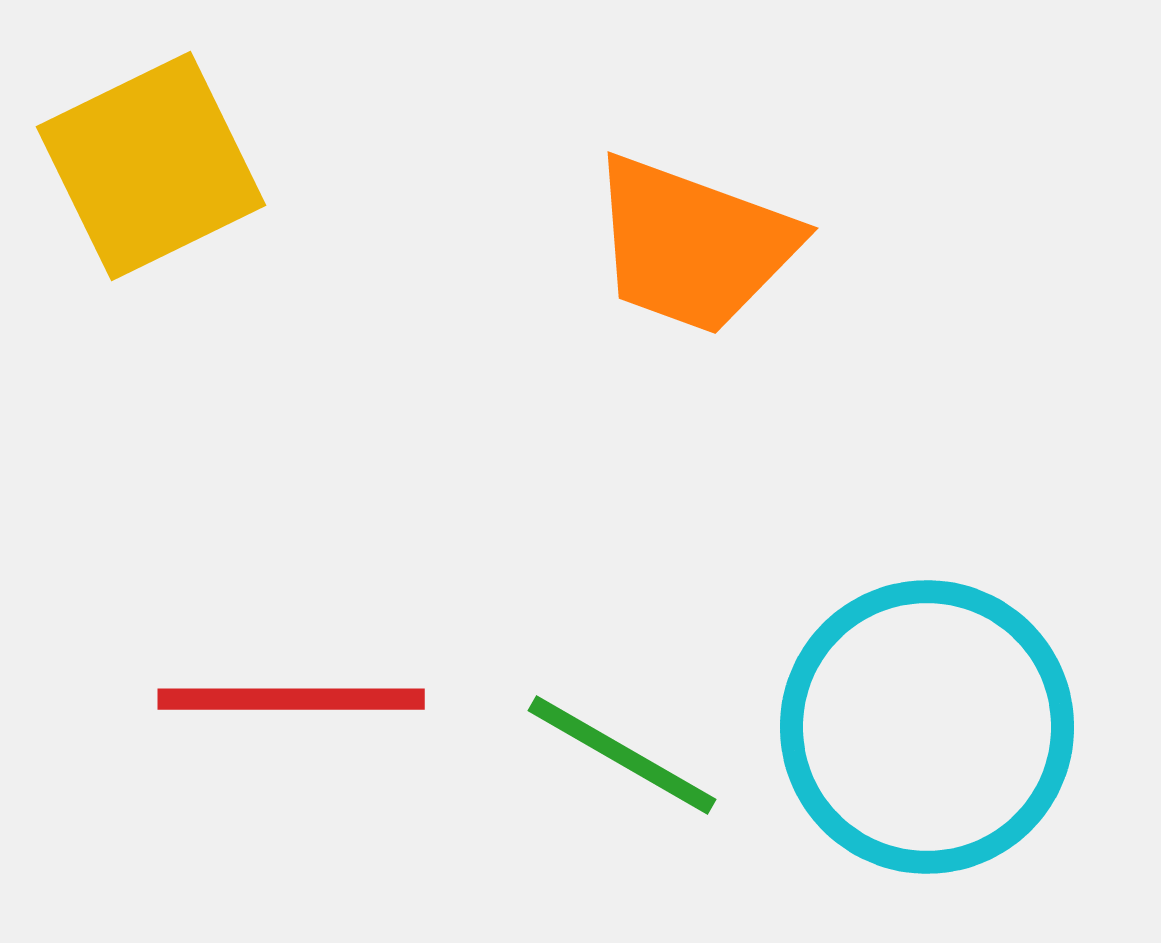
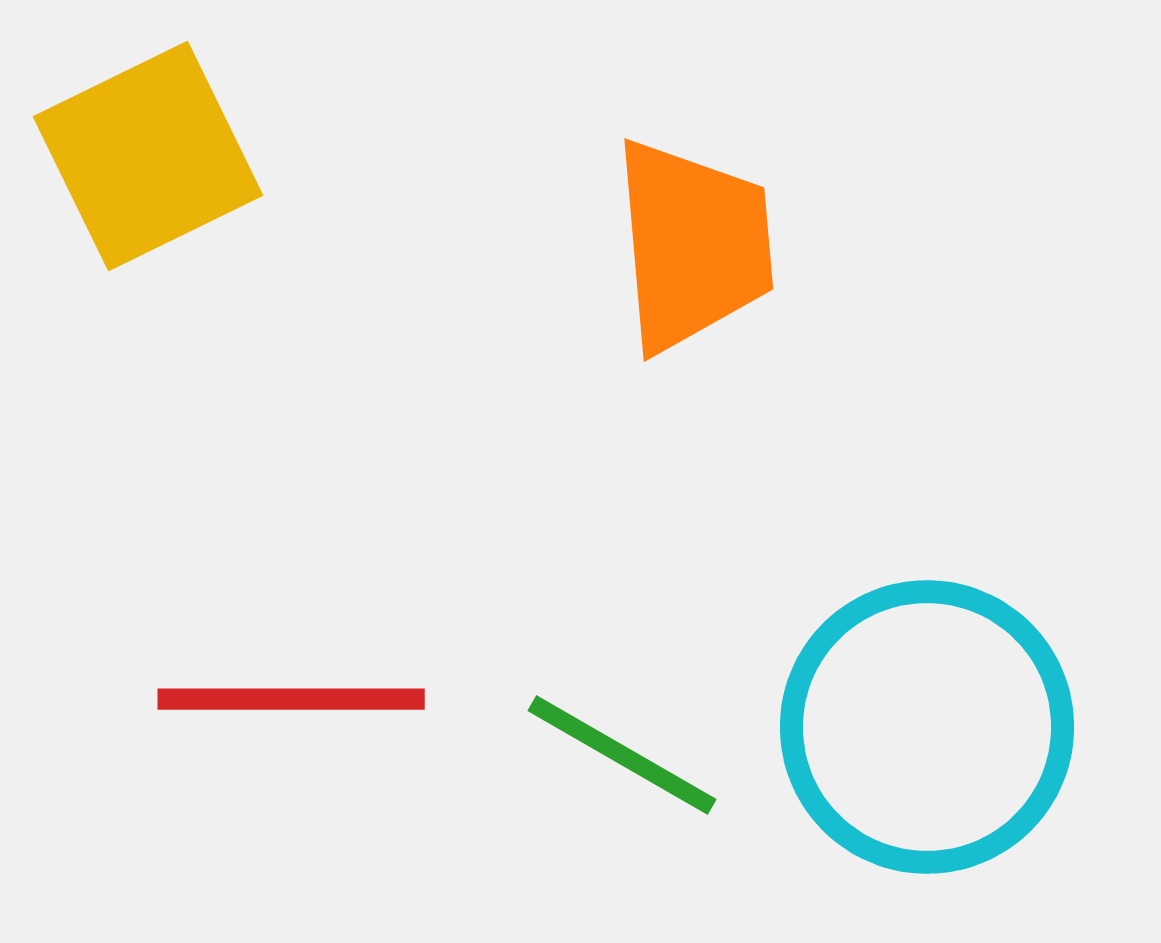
yellow square: moved 3 px left, 10 px up
orange trapezoid: rotated 115 degrees counterclockwise
